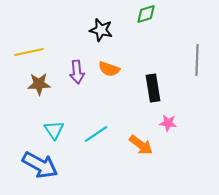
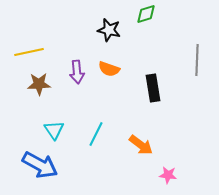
black star: moved 8 px right
pink star: moved 52 px down
cyan line: rotated 30 degrees counterclockwise
